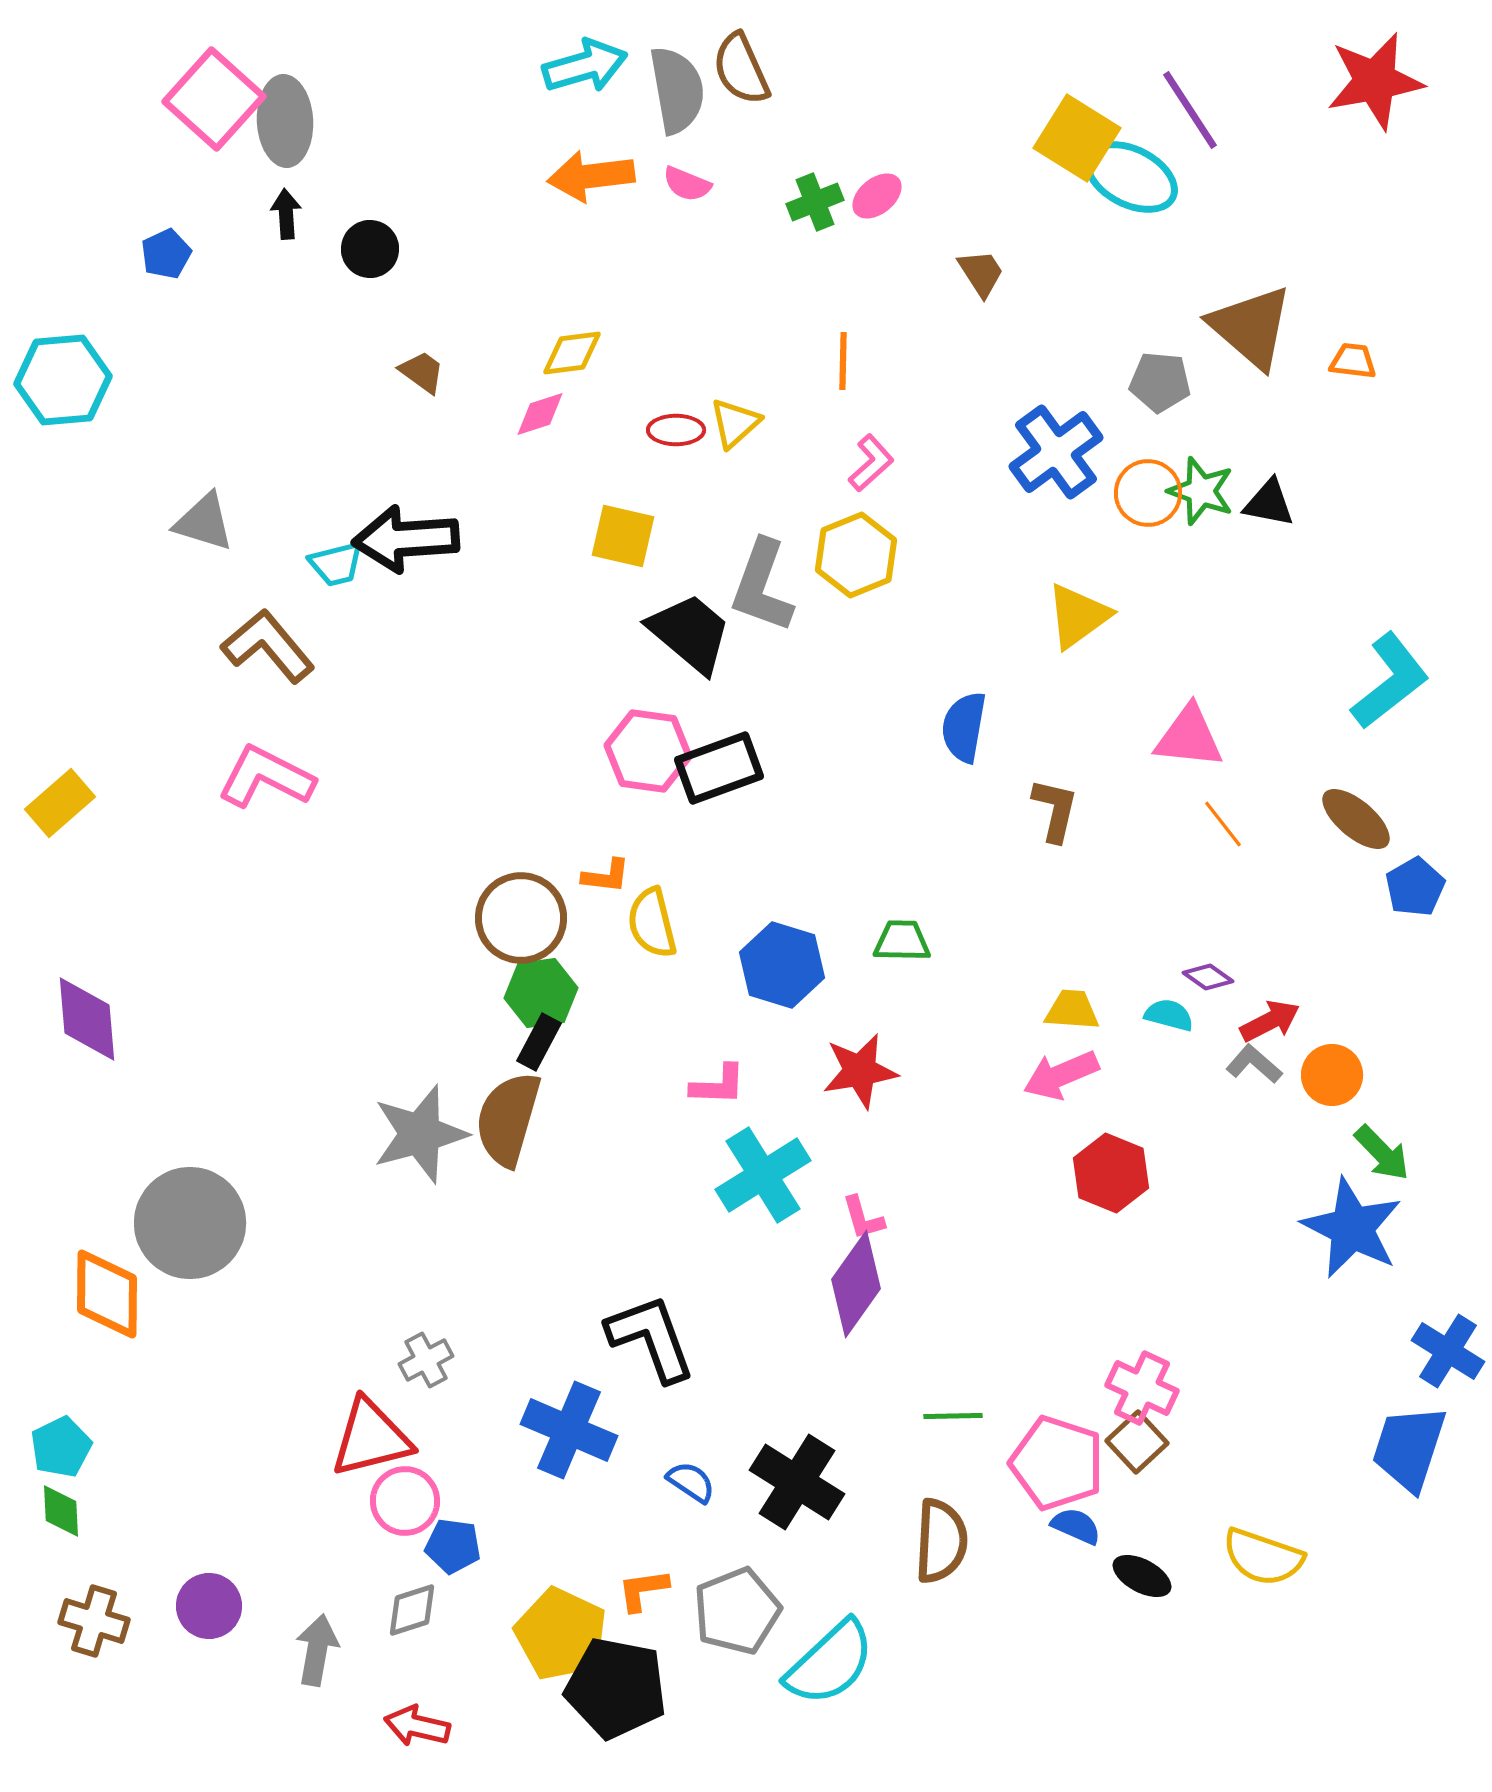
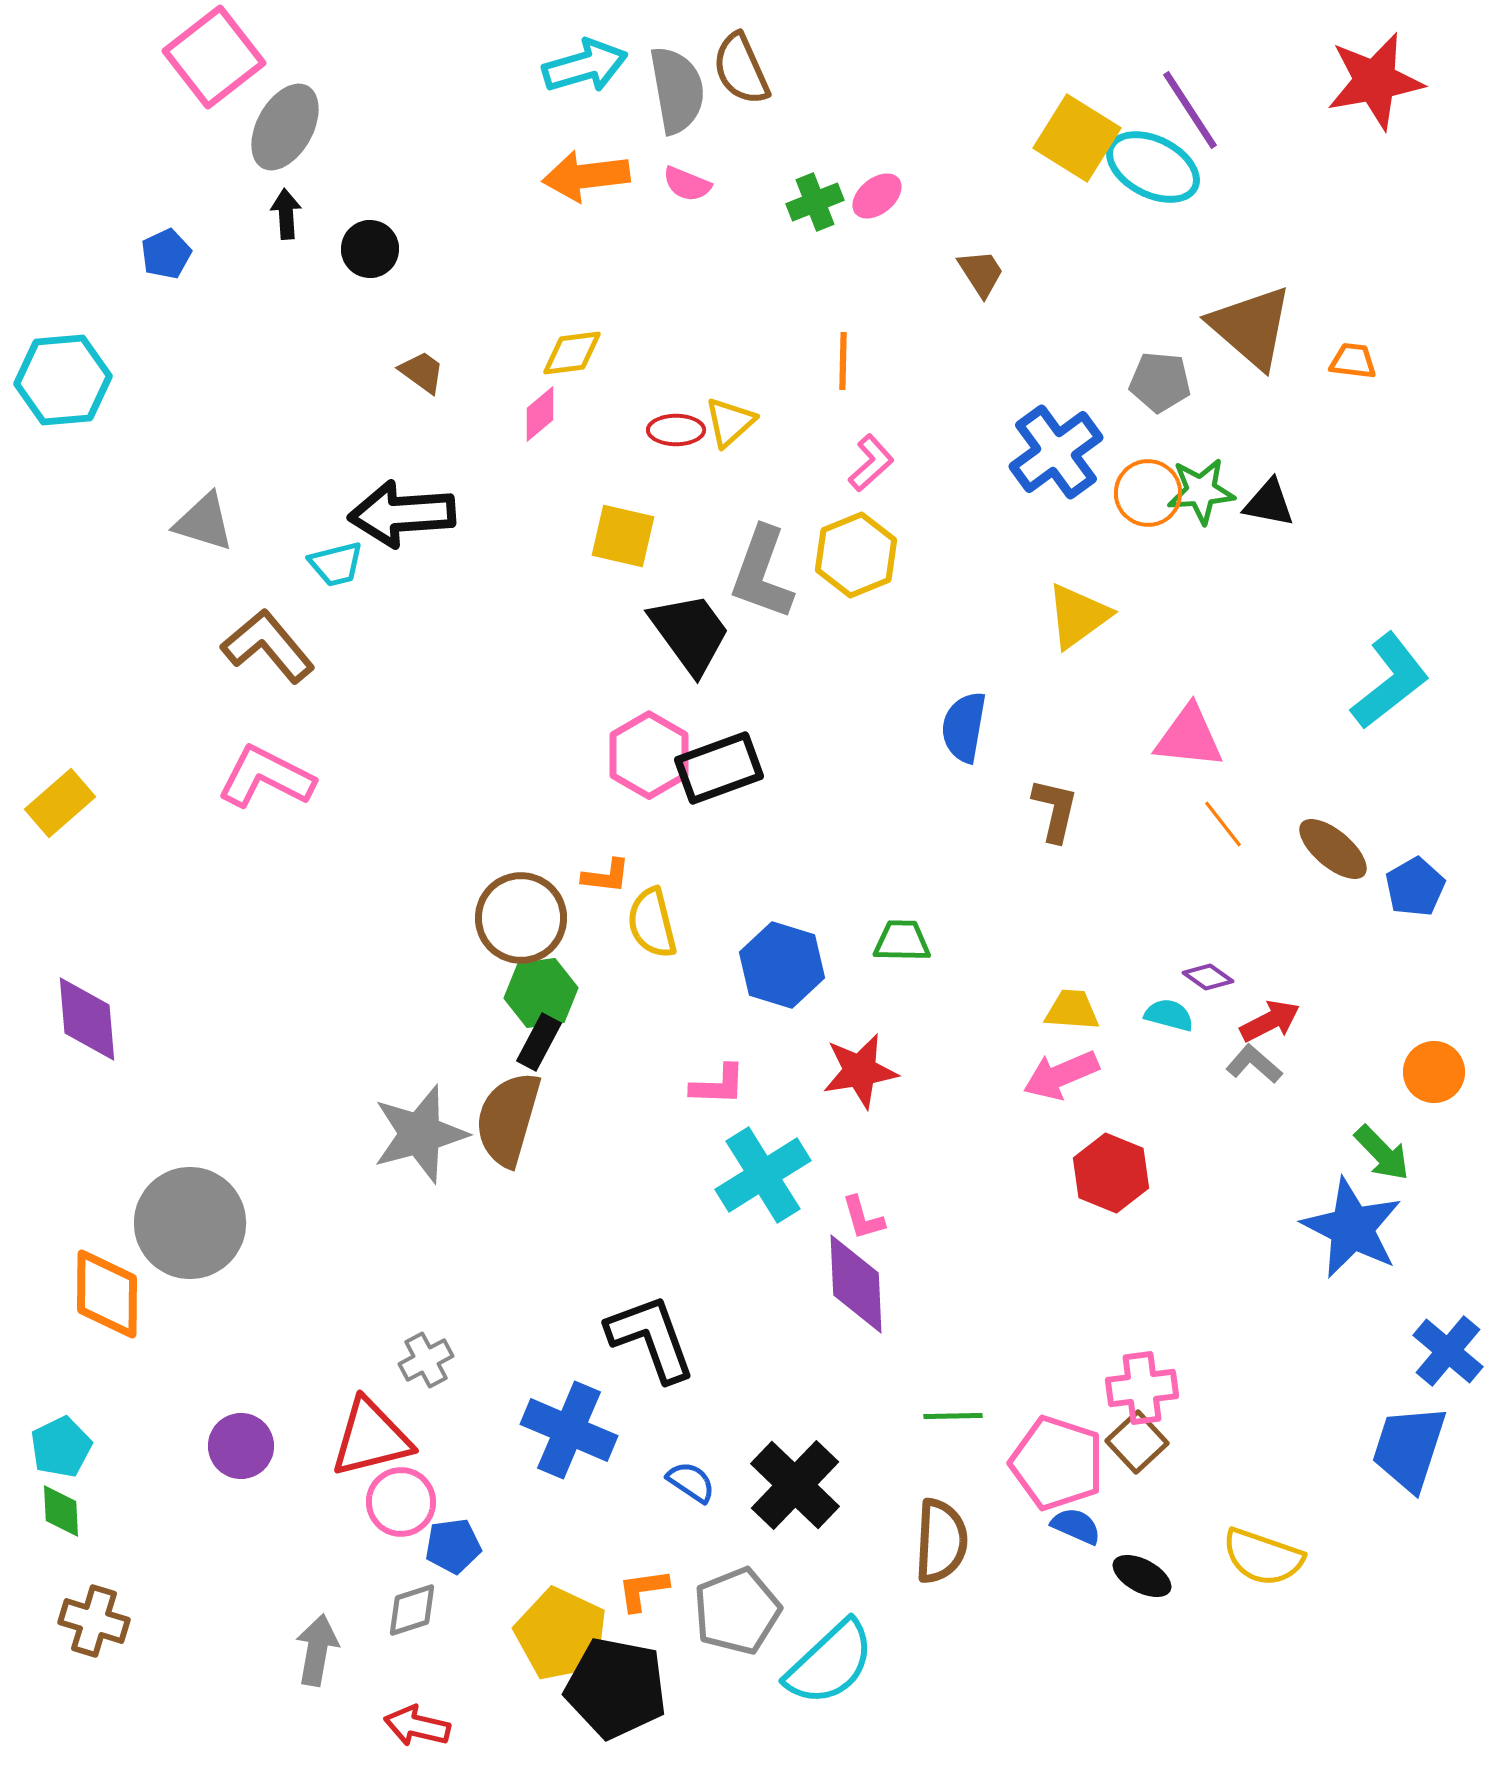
pink square at (214, 99): moved 42 px up; rotated 10 degrees clockwise
gray ellipse at (285, 121): moved 6 px down; rotated 32 degrees clockwise
orange arrow at (591, 176): moved 5 px left
cyan ellipse at (1131, 177): moved 22 px right, 10 px up
pink diamond at (540, 414): rotated 22 degrees counterclockwise
yellow triangle at (735, 423): moved 5 px left, 1 px up
green star at (1201, 491): rotated 24 degrees counterclockwise
black arrow at (406, 539): moved 4 px left, 25 px up
gray L-shape at (762, 586): moved 13 px up
black trapezoid at (690, 633): rotated 14 degrees clockwise
pink hexagon at (648, 751): moved 1 px right, 4 px down; rotated 22 degrees clockwise
brown ellipse at (1356, 819): moved 23 px left, 30 px down
orange circle at (1332, 1075): moved 102 px right, 3 px up
purple diamond at (856, 1284): rotated 38 degrees counterclockwise
blue cross at (1448, 1351): rotated 8 degrees clockwise
pink cross at (1142, 1388): rotated 32 degrees counterclockwise
black cross at (797, 1482): moved 2 px left, 3 px down; rotated 12 degrees clockwise
pink circle at (405, 1501): moved 4 px left, 1 px down
blue pentagon at (453, 1546): rotated 16 degrees counterclockwise
purple circle at (209, 1606): moved 32 px right, 160 px up
